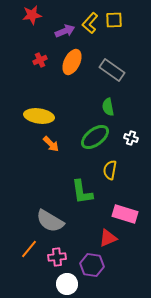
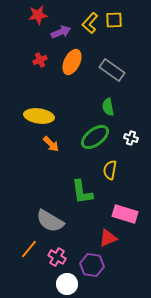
red star: moved 6 px right
purple arrow: moved 4 px left, 1 px down
pink cross: rotated 36 degrees clockwise
